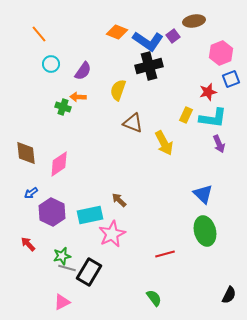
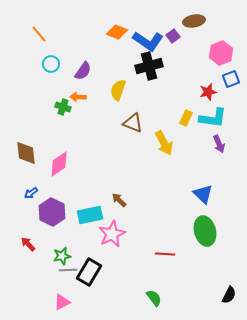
yellow rectangle: moved 3 px down
red line: rotated 18 degrees clockwise
gray line: moved 1 px right, 2 px down; rotated 18 degrees counterclockwise
